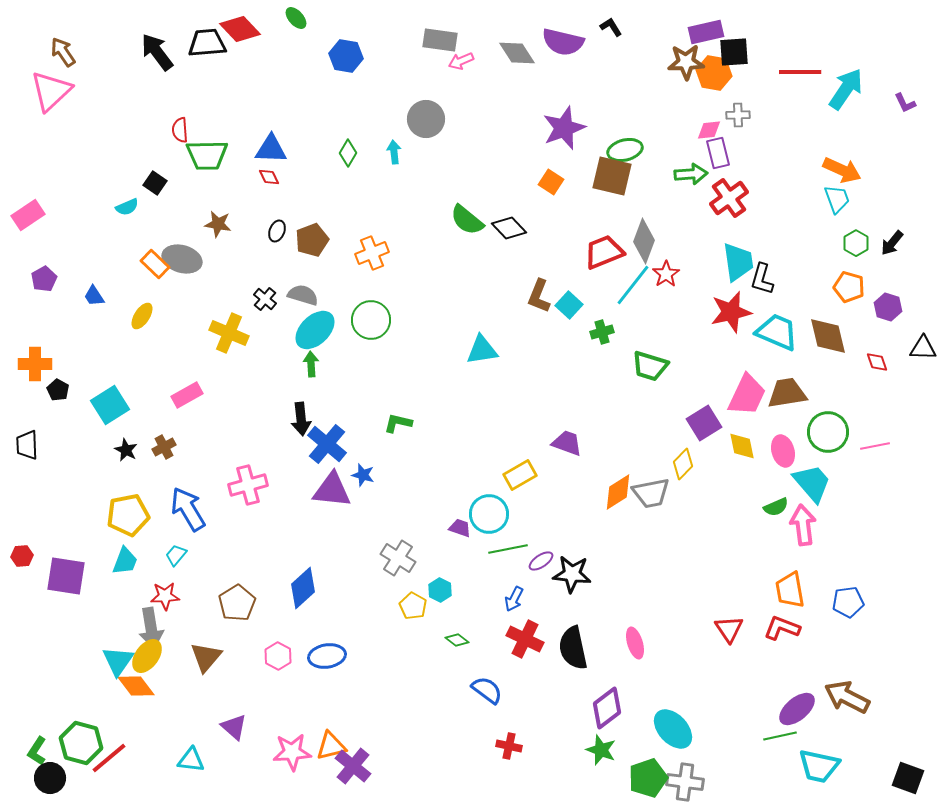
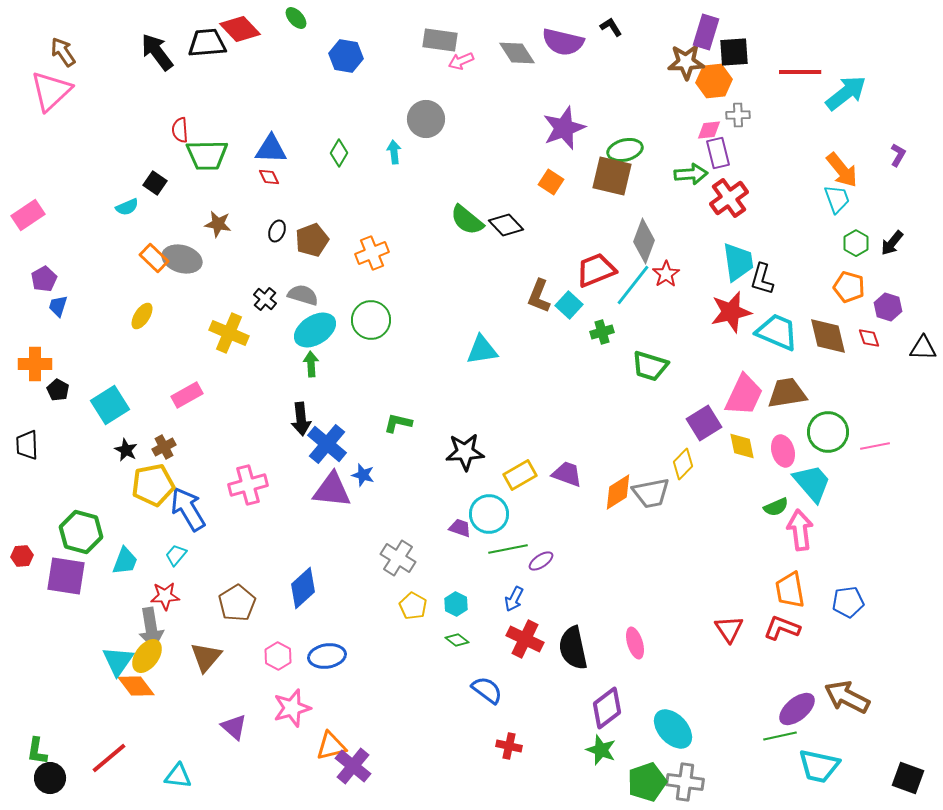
purple rectangle at (706, 32): rotated 60 degrees counterclockwise
orange hexagon at (714, 73): moved 8 px down; rotated 16 degrees counterclockwise
cyan arrow at (846, 89): moved 4 px down; rotated 18 degrees clockwise
purple L-shape at (905, 103): moved 7 px left, 52 px down; rotated 125 degrees counterclockwise
green diamond at (348, 153): moved 9 px left
orange arrow at (842, 170): rotated 27 degrees clockwise
black diamond at (509, 228): moved 3 px left, 3 px up
red trapezoid at (604, 252): moved 8 px left, 18 px down
orange rectangle at (155, 264): moved 1 px left, 6 px up
blue trapezoid at (94, 296): moved 36 px left, 10 px down; rotated 50 degrees clockwise
cyan ellipse at (315, 330): rotated 12 degrees clockwise
red diamond at (877, 362): moved 8 px left, 24 px up
pink trapezoid at (747, 395): moved 3 px left
purple trapezoid at (567, 443): moved 31 px down
yellow pentagon at (128, 515): moved 25 px right, 30 px up
pink arrow at (803, 525): moved 3 px left, 5 px down
black star at (572, 574): moved 107 px left, 122 px up; rotated 9 degrees counterclockwise
cyan hexagon at (440, 590): moved 16 px right, 14 px down
green hexagon at (81, 743): moved 211 px up
green L-shape at (37, 751): rotated 24 degrees counterclockwise
pink star at (292, 752): moved 44 px up; rotated 12 degrees counterclockwise
cyan triangle at (191, 760): moved 13 px left, 16 px down
green pentagon at (648, 778): moved 1 px left, 4 px down
